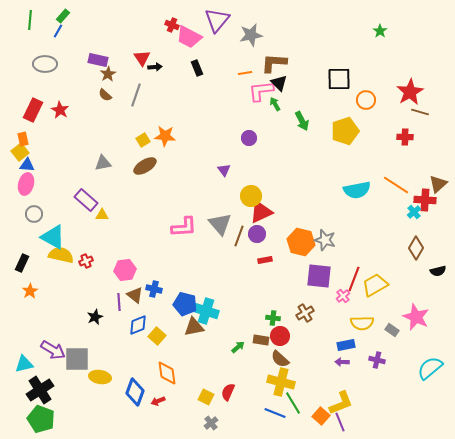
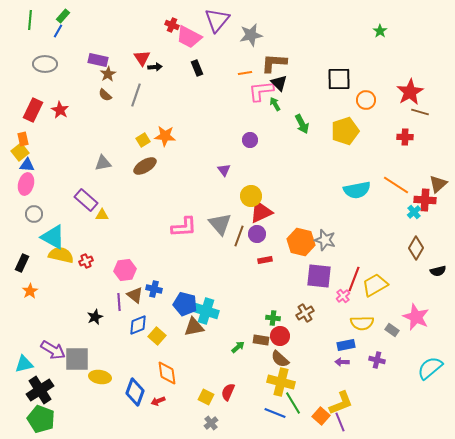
green arrow at (302, 121): moved 3 px down
purple circle at (249, 138): moved 1 px right, 2 px down
